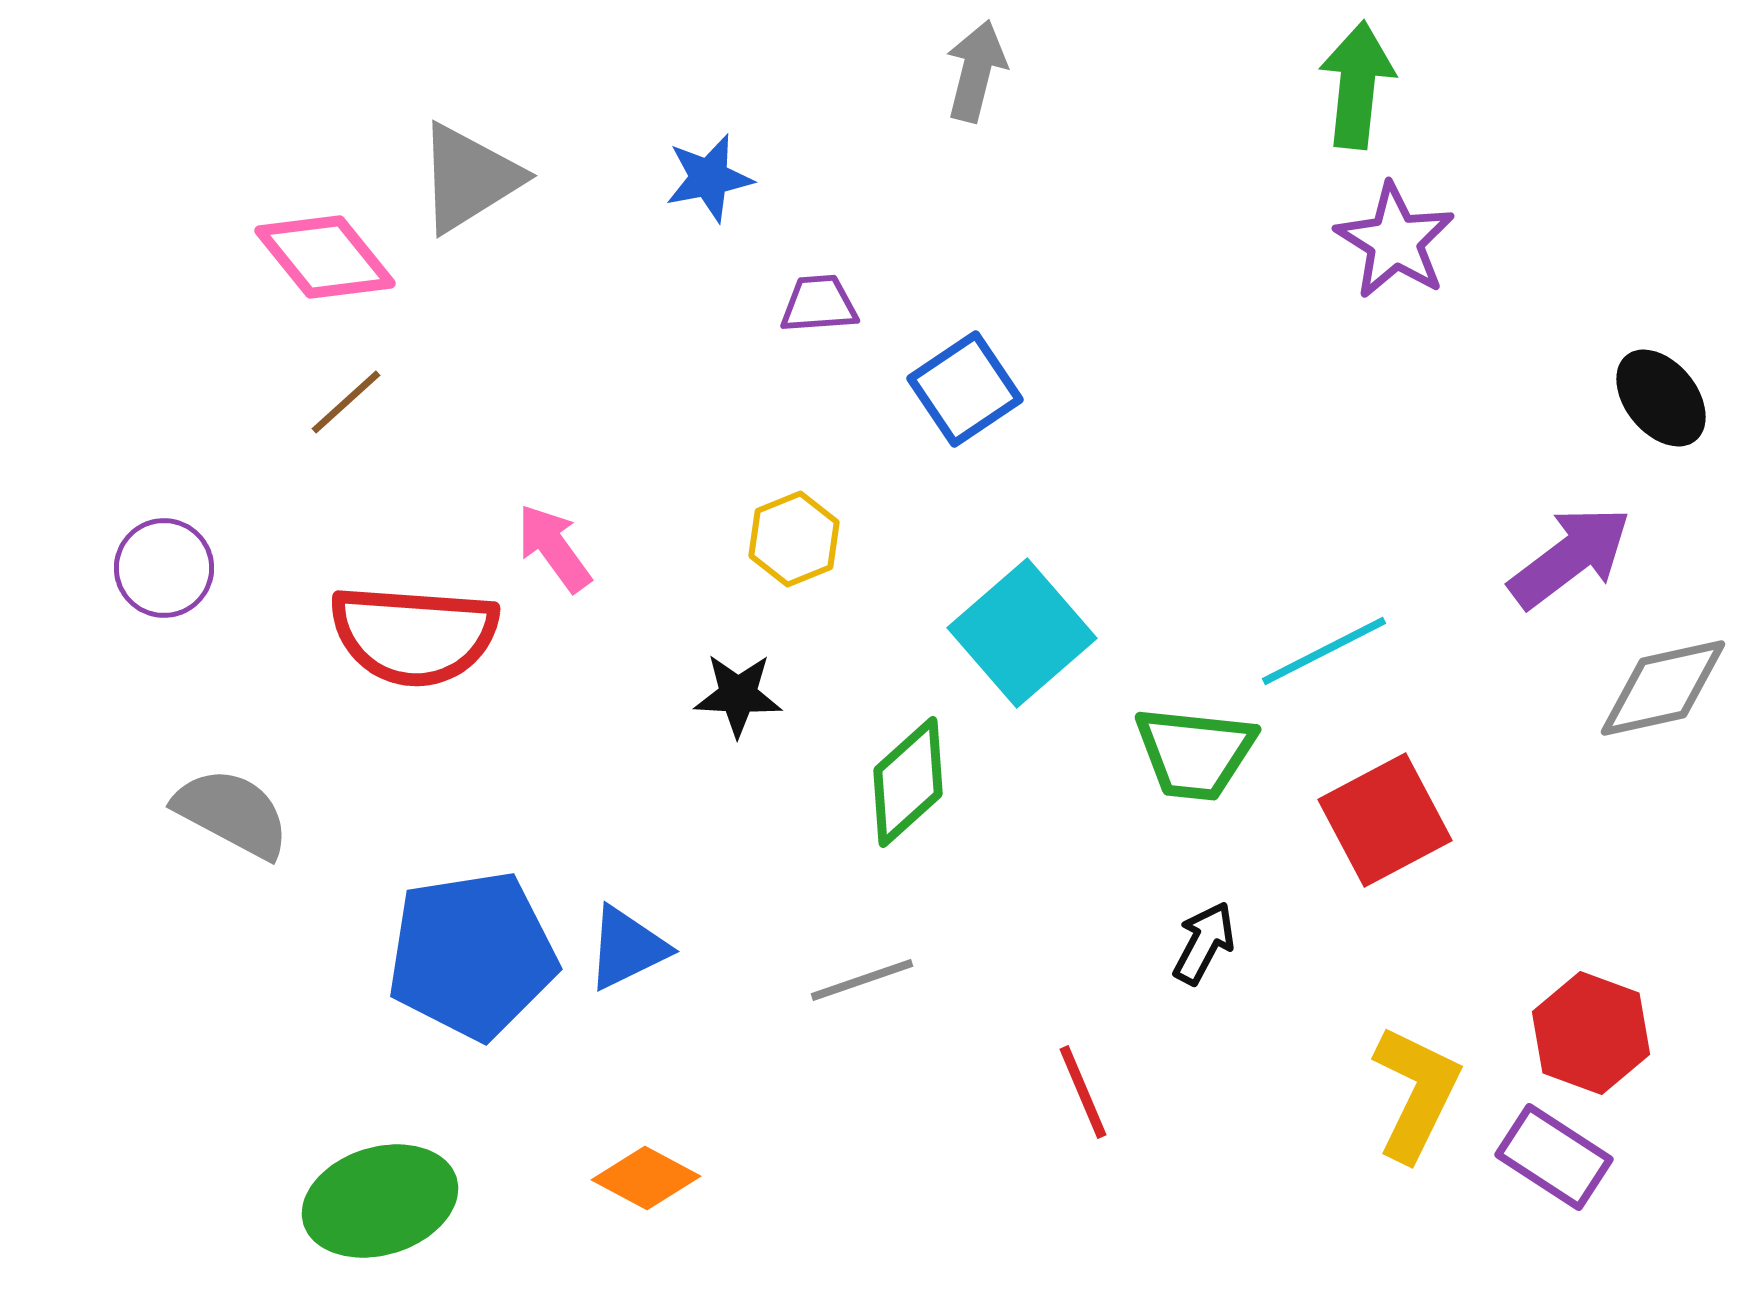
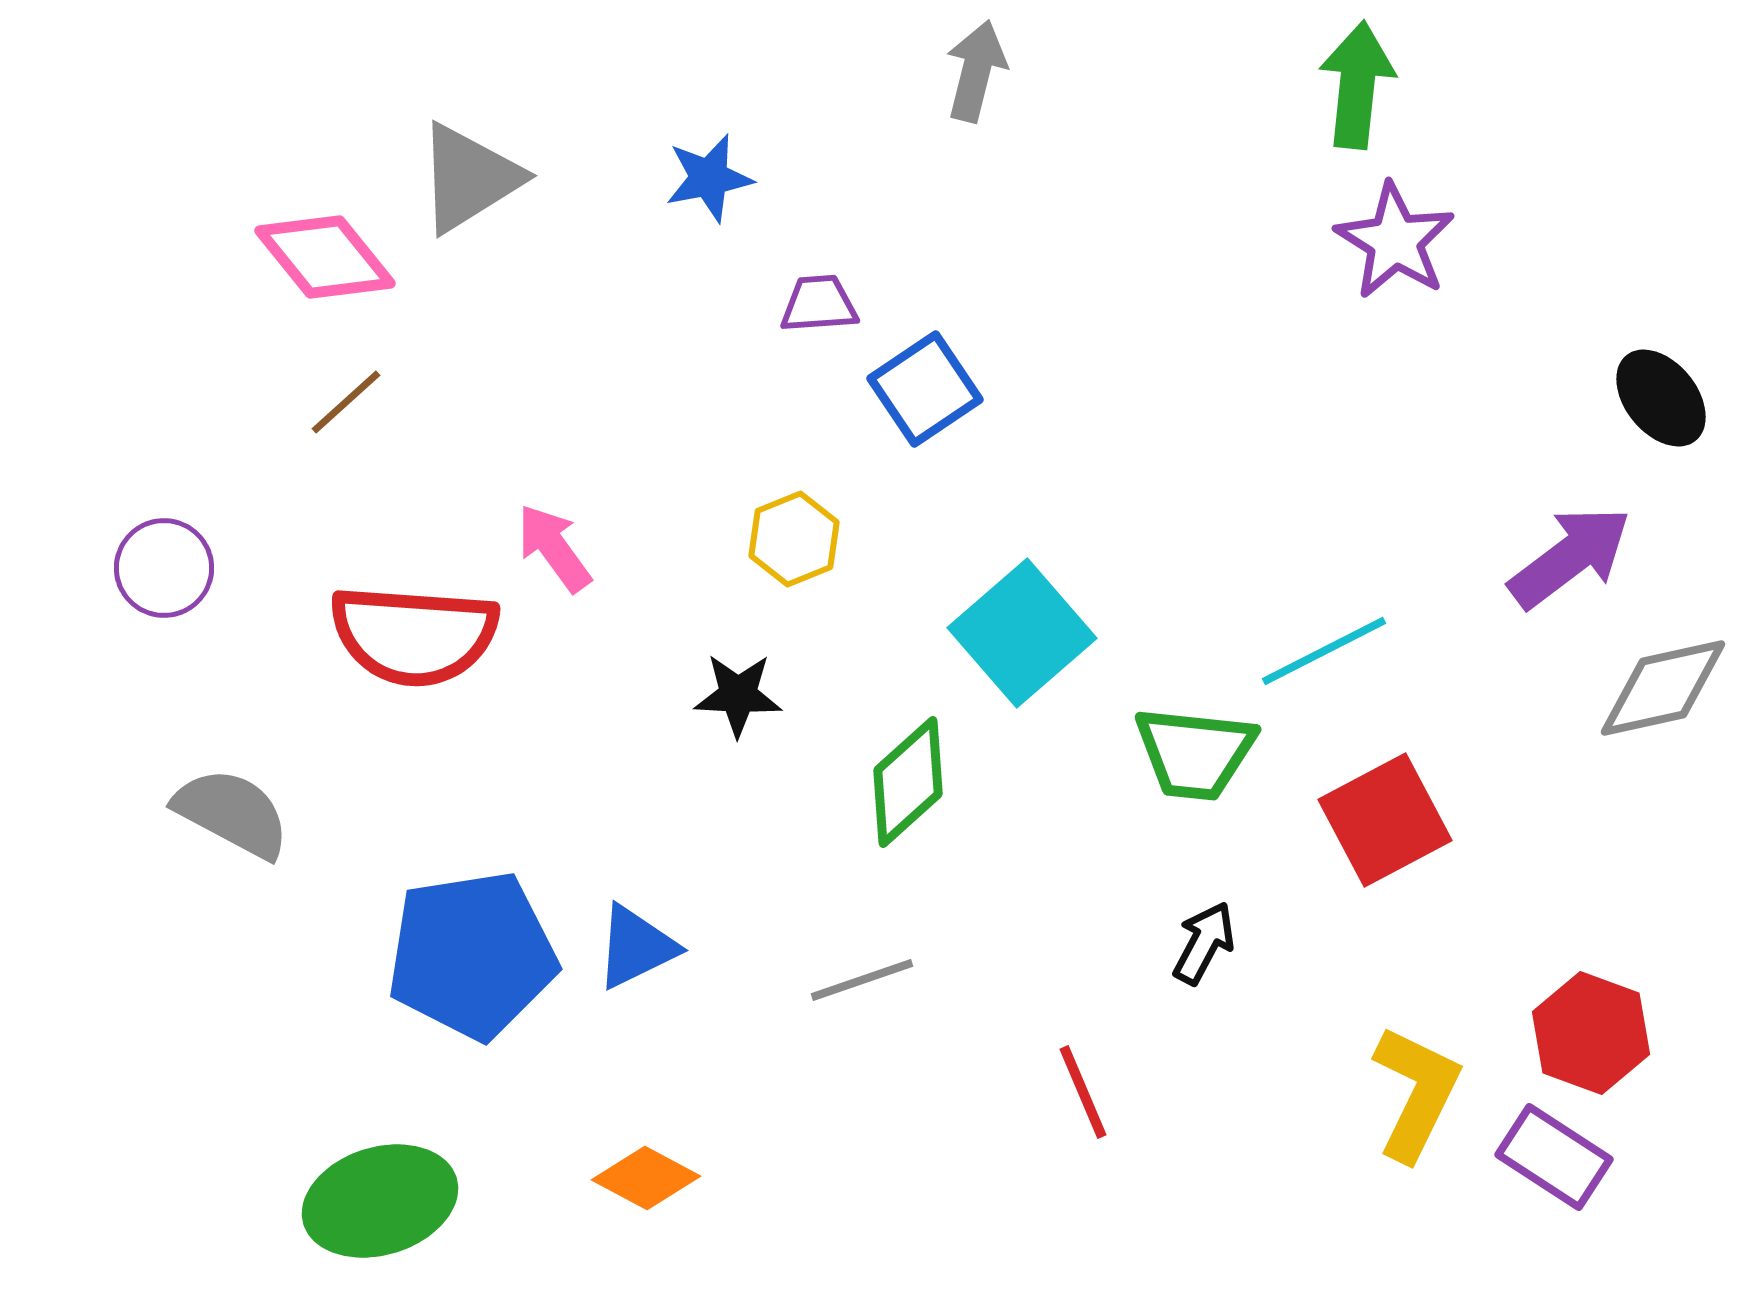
blue square: moved 40 px left
blue triangle: moved 9 px right, 1 px up
